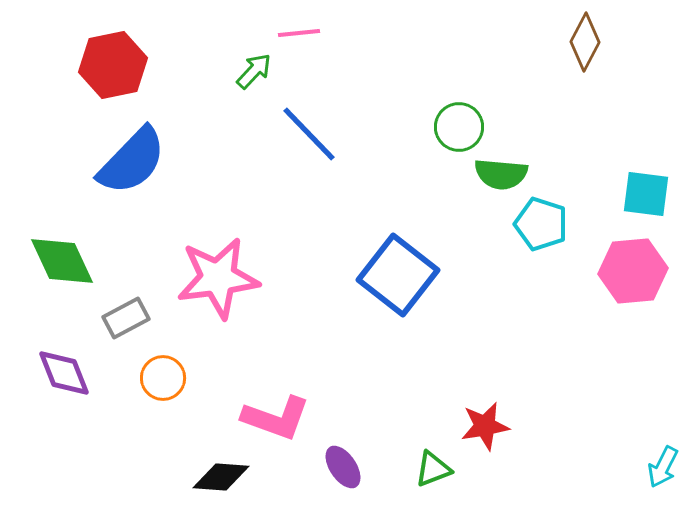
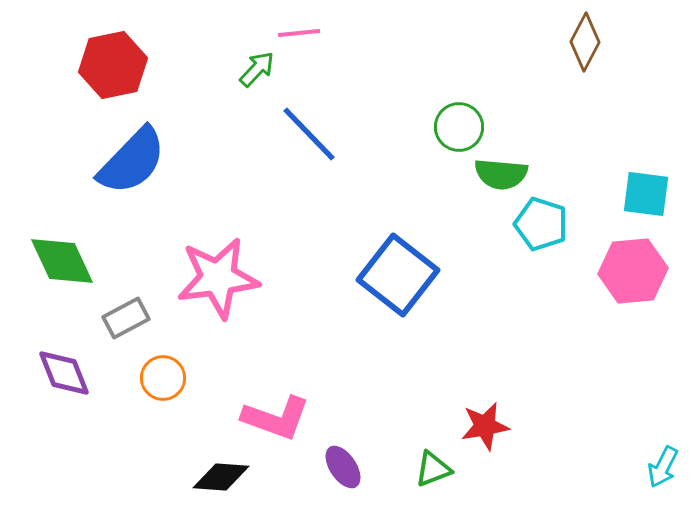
green arrow: moved 3 px right, 2 px up
